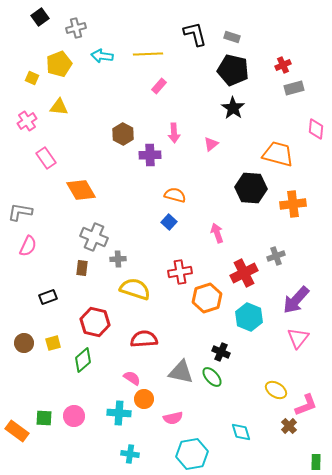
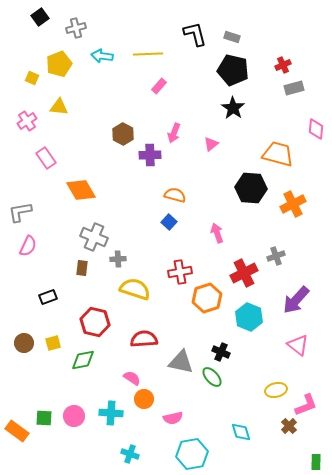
pink arrow at (174, 133): rotated 24 degrees clockwise
orange cross at (293, 204): rotated 20 degrees counterclockwise
gray L-shape at (20, 212): rotated 20 degrees counterclockwise
pink triangle at (298, 338): moved 7 px down; rotated 30 degrees counterclockwise
green diamond at (83, 360): rotated 30 degrees clockwise
gray triangle at (181, 372): moved 10 px up
yellow ellipse at (276, 390): rotated 45 degrees counterclockwise
cyan cross at (119, 413): moved 8 px left
cyan cross at (130, 454): rotated 12 degrees clockwise
